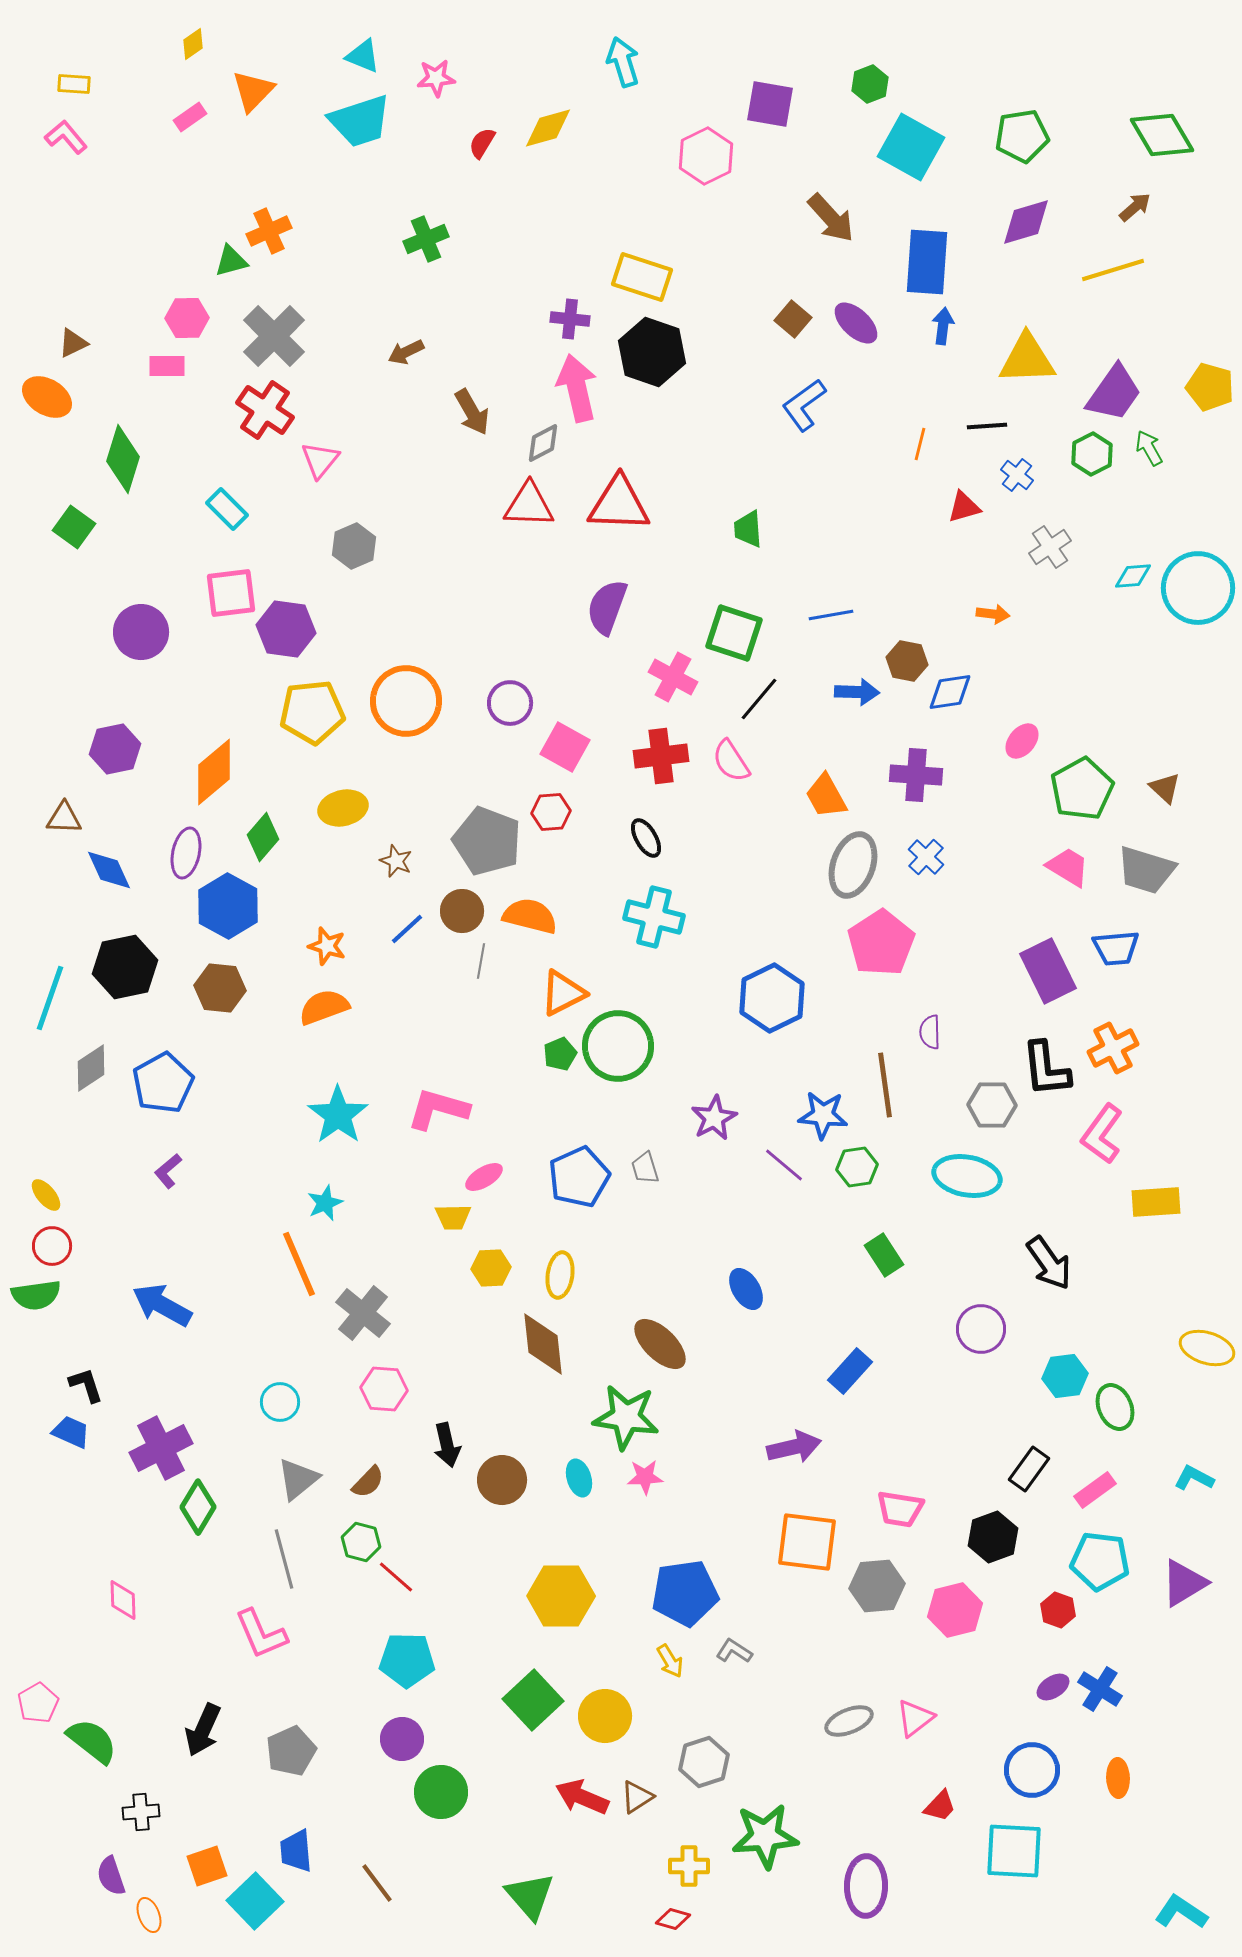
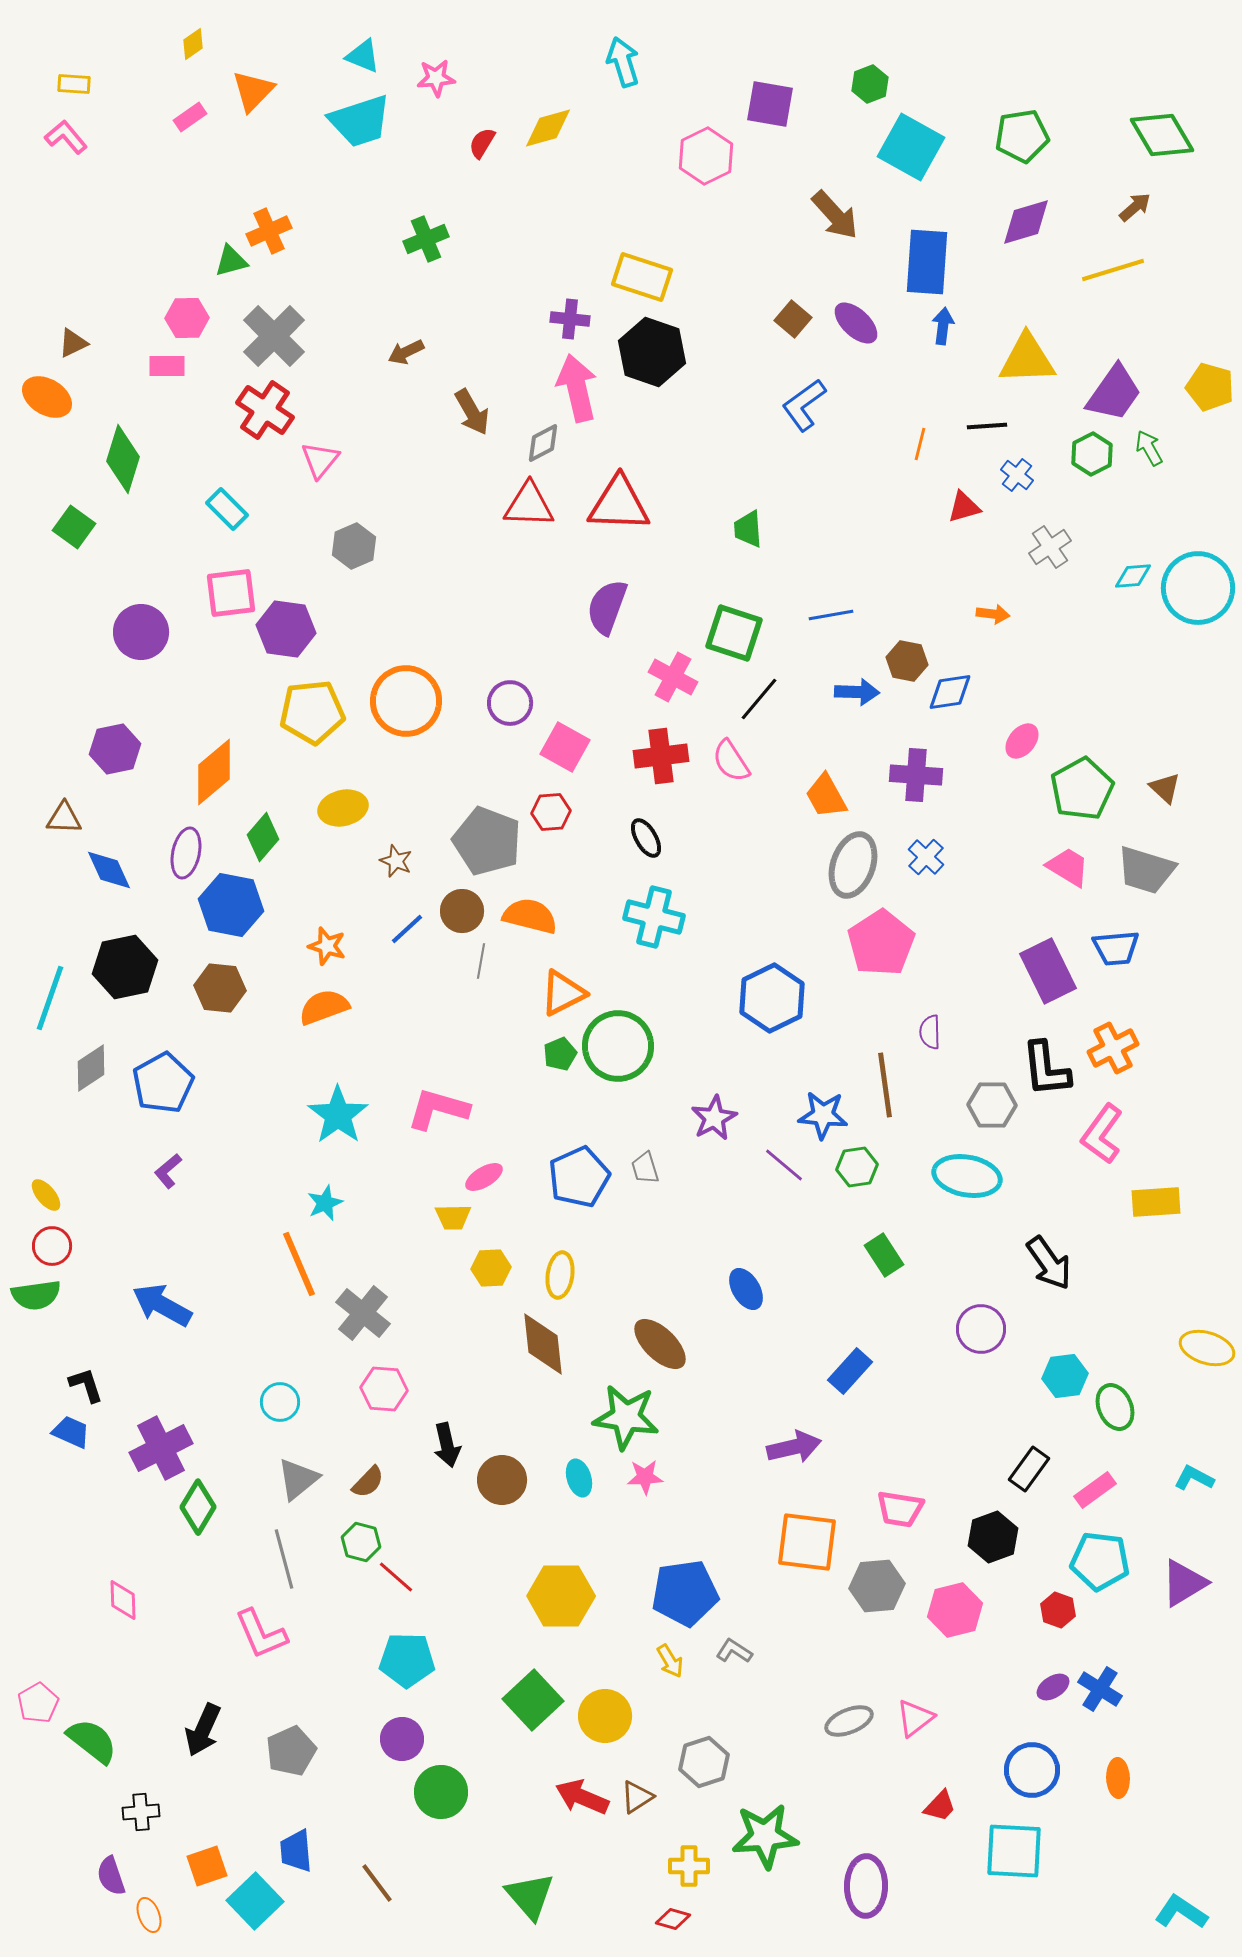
brown arrow at (831, 218): moved 4 px right, 3 px up
blue hexagon at (228, 906): moved 3 px right, 1 px up; rotated 18 degrees counterclockwise
